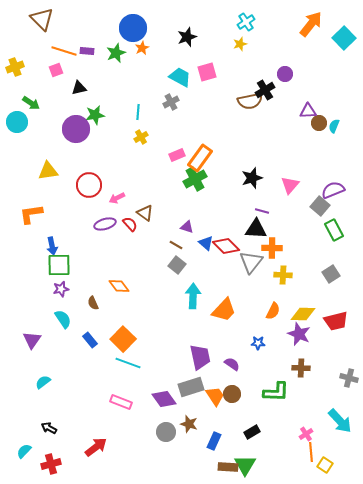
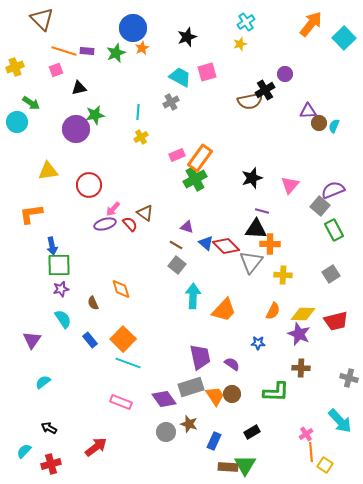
pink arrow at (117, 198): moved 4 px left, 11 px down; rotated 21 degrees counterclockwise
orange cross at (272, 248): moved 2 px left, 4 px up
orange diamond at (119, 286): moved 2 px right, 3 px down; rotated 20 degrees clockwise
